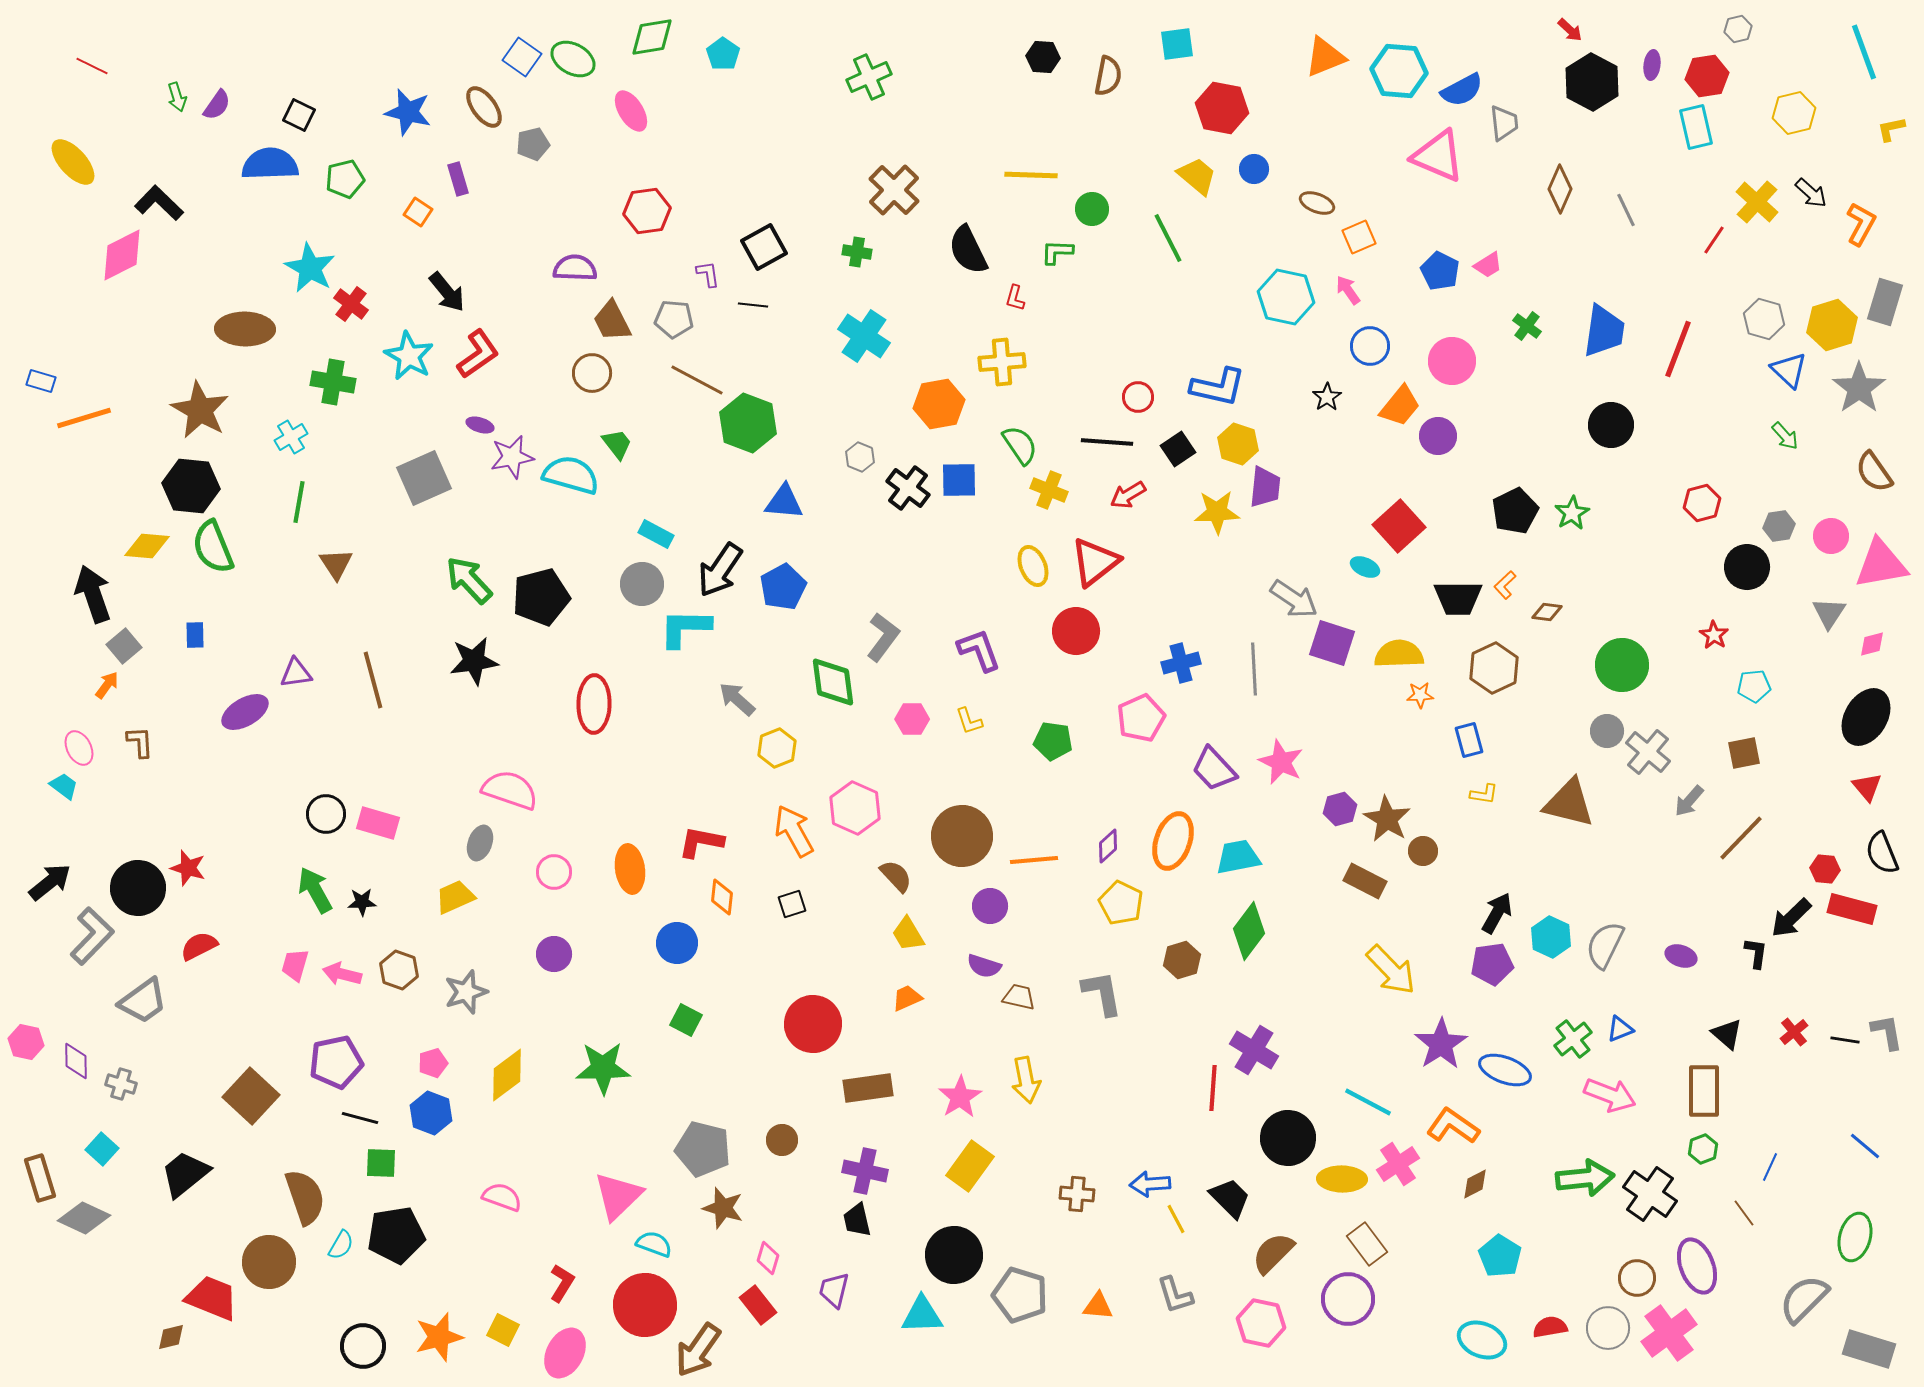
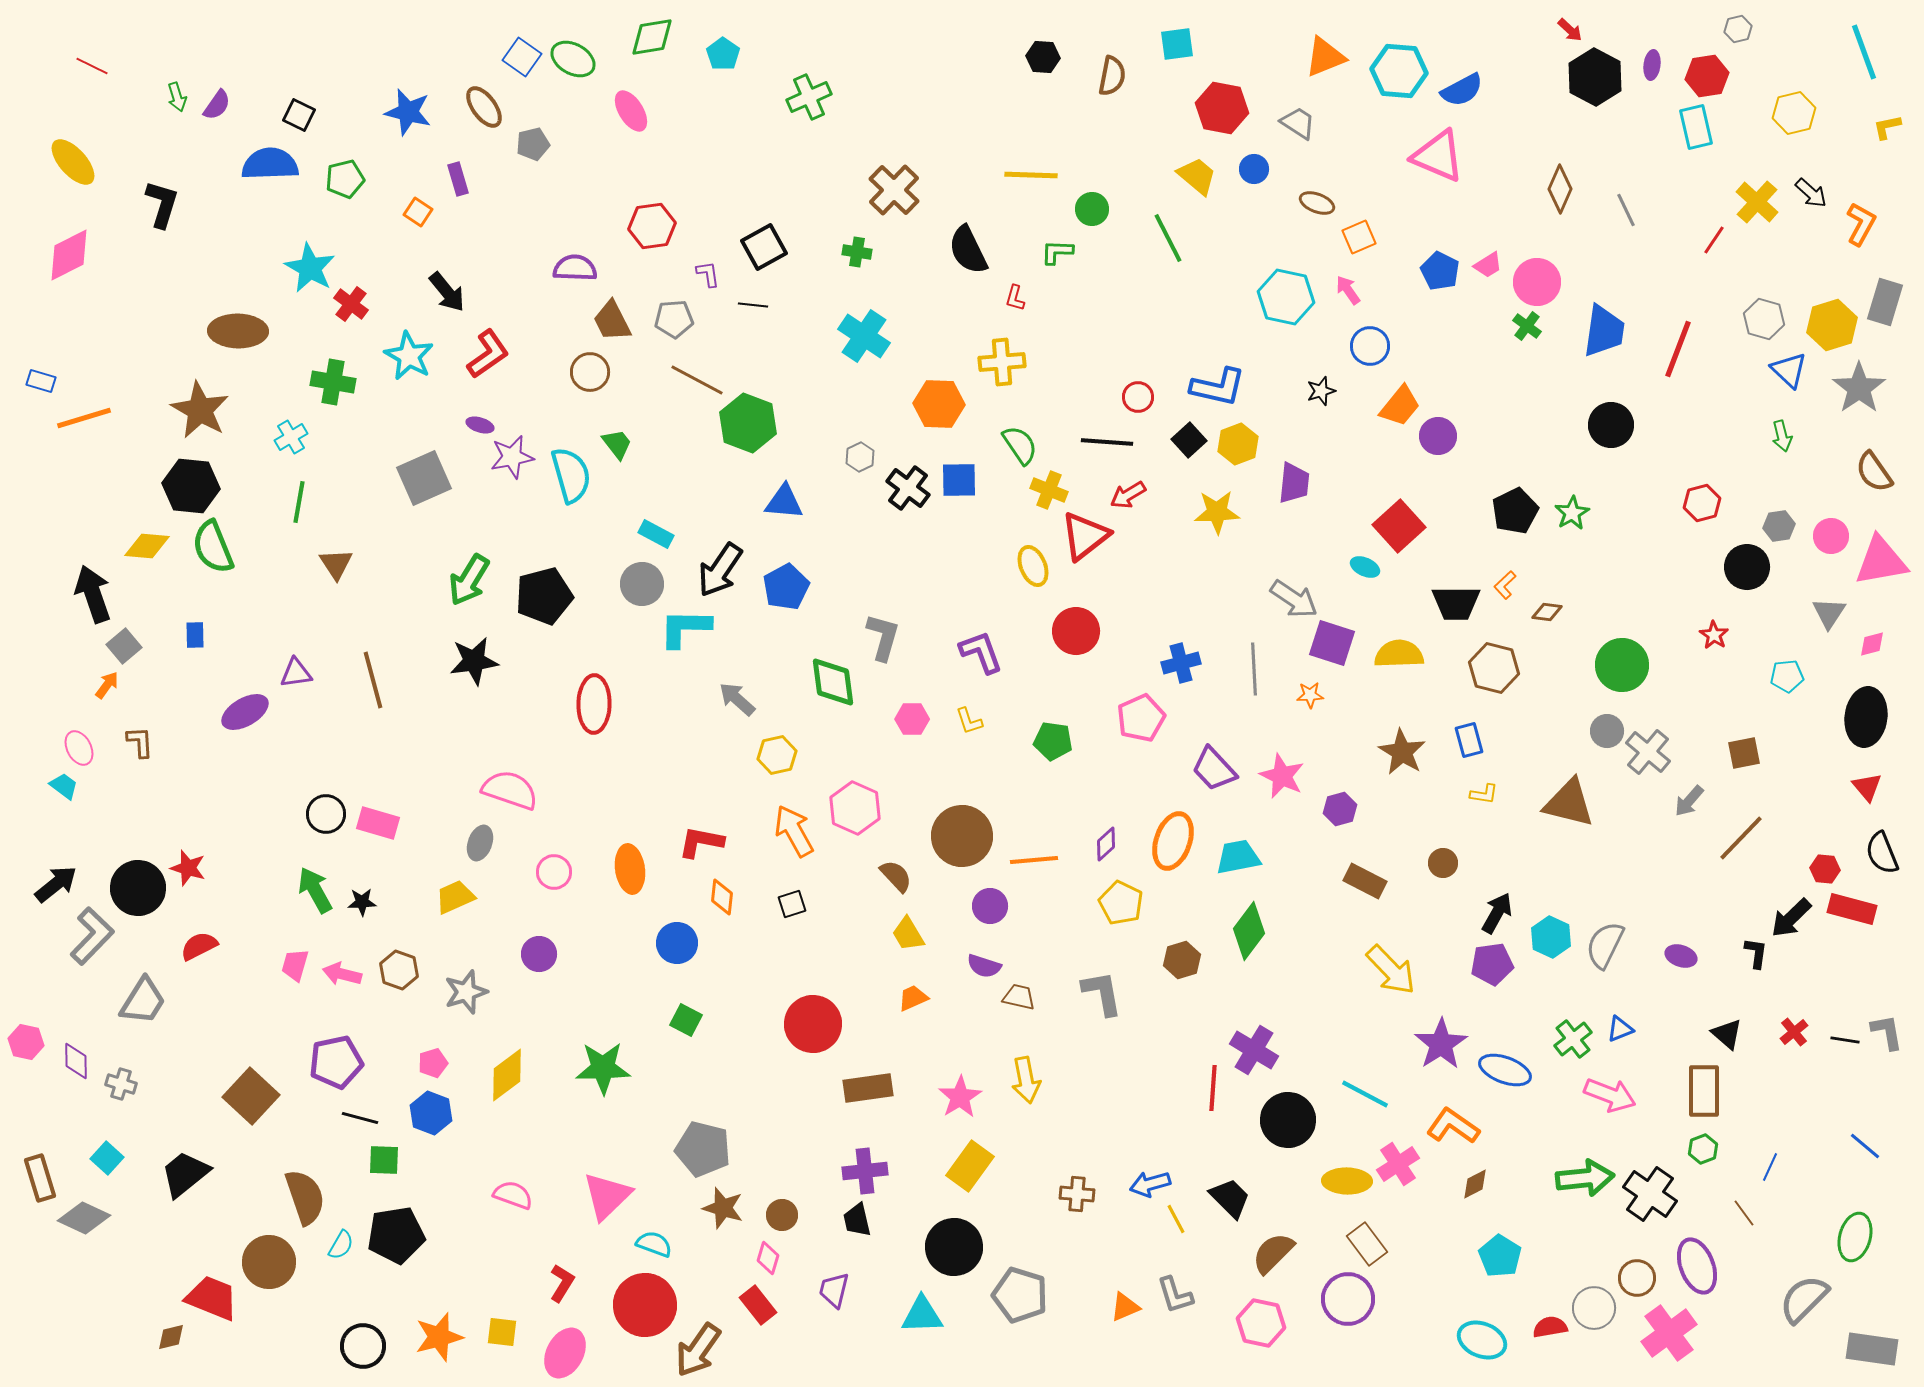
brown semicircle at (1108, 76): moved 4 px right
green cross at (869, 77): moved 60 px left, 20 px down
black hexagon at (1592, 82): moved 3 px right, 5 px up
gray trapezoid at (1504, 123): moved 206 px left; rotated 51 degrees counterclockwise
yellow L-shape at (1891, 129): moved 4 px left, 2 px up
black L-shape at (159, 203): moved 3 px right, 1 px down; rotated 63 degrees clockwise
red hexagon at (647, 211): moved 5 px right, 15 px down
pink diamond at (122, 255): moved 53 px left
gray pentagon at (674, 319): rotated 9 degrees counterclockwise
brown ellipse at (245, 329): moved 7 px left, 2 px down
red L-shape at (478, 354): moved 10 px right
pink circle at (1452, 361): moved 85 px right, 79 px up
brown circle at (592, 373): moved 2 px left, 1 px up
black star at (1327, 397): moved 6 px left, 6 px up; rotated 16 degrees clockwise
orange hexagon at (939, 404): rotated 12 degrees clockwise
green arrow at (1785, 436): moved 3 px left; rotated 28 degrees clockwise
yellow hexagon at (1238, 444): rotated 21 degrees clockwise
black square at (1178, 449): moved 11 px right, 9 px up; rotated 8 degrees counterclockwise
gray hexagon at (860, 457): rotated 12 degrees clockwise
cyan semicircle at (571, 475): rotated 58 degrees clockwise
purple trapezoid at (1265, 487): moved 29 px right, 4 px up
red triangle at (1095, 562): moved 10 px left, 26 px up
pink triangle at (1881, 564): moved 3 px up
green arrow at (469, 580): rotated 106 degrees counterclockwise
blue pentagon at (783, 587): moved 3 px right
black pentagon at (541, 597): moved 3 px right, 1 px up
black trapezoid at (1458, 598): moved 2 px left, 5 px down
gray L-shape at (883, 637): rotated 21 degrees counterclockwise
purple L-shape at (979, 650): moved 2 px right, 2 px down
brown hexagon at (1494, 668): rotated 21 degrees counterclockwise
cyan pentagon at (1754, 686): moved 33 px right, 10 px up
orange star at (1420, 695): moved 110 px left
black ellipse at (1866, 717): rotated 24 degrees counterclockwise
yellow hexagon at (777, 748): moved 7 px down; rotated 9 degrees clockwise
pink star at (1281, 762): moved 1 px right, 14 px down
brown star at (1387, 819): moved 15 px right, 67 px up
purple diamond at (1108, 846): moved 2 px left, 2 px up
brown circle at (1423, 851): moved 20 px right, 12 px down
black arrow at (50, 882): moved 6 px right, 2 px down
purple circle at (554, 954): moved 15 px left
orange trapezoid at (907, 998): moved 6 px right
gray trapezoid at (143, 1001): rotated 22 degrees counterclockwise
cyan line at (1368, 1102): moved 3 px left, 8 px up
black circle at (1288, 1138): moved 18 px up
brown circle at (782, 1140): moved 75 px down
cyan square at (102, 1149): moved 5 px right, 9 px down
green square at (381, 1163): moved 3 px right, 3 px up
purple cross at (865, 1171): rotated 18 degrees counterclockwise
yellow ellipse at (1342, 1179): moved 5 px right, 2 px down
blue arrow at (1150, 1184): rotated 12 degrees counterclockwise
pink triangle at (618, 1196): moved 11 px left
pink semicircle at (502, 1197): moved 11 px right, 2 px up
black circle at (954, 1255): moved 8 px up
orange triangle at (1098, 1306): moved 27 px right, 1 px down; rotated 28 degrees counterclockwise
gray circle at (1608, 1328): moved 14 px left, 20 px up
yellow square at (503, 1330): moved 1 px left, 2 px down; rotated 20 degrees counterclockwise
gray rectangle at (1869, 1349): moved 3 px right; rotated 9 degrees counterclockwise
